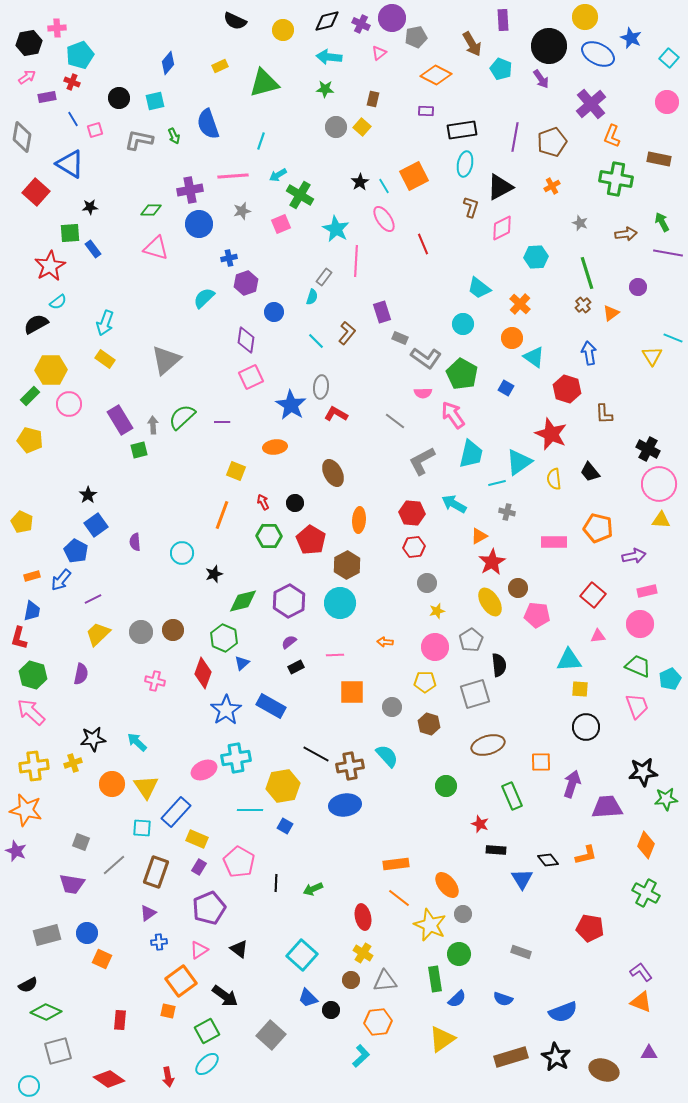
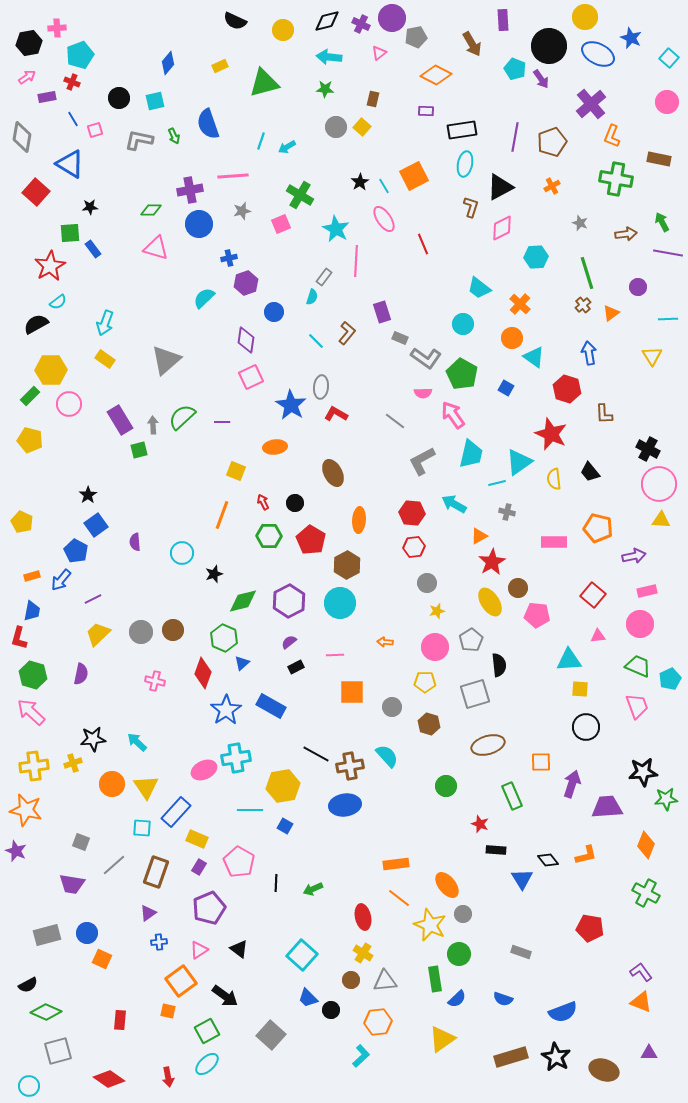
cyan pentagon at (501, 69): moved 14 px right
cyan arrow at (278, 175): moved 9 px right, 28 px up
cyan line at (673, 338): moved 5 px left, 19 px up; rotated 24 degrees counterclockwise
